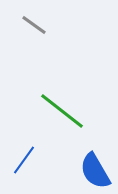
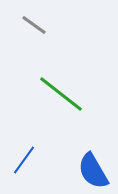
green line: moved 1 px left, 17 px up
blue semicircle: moved 2 px left
